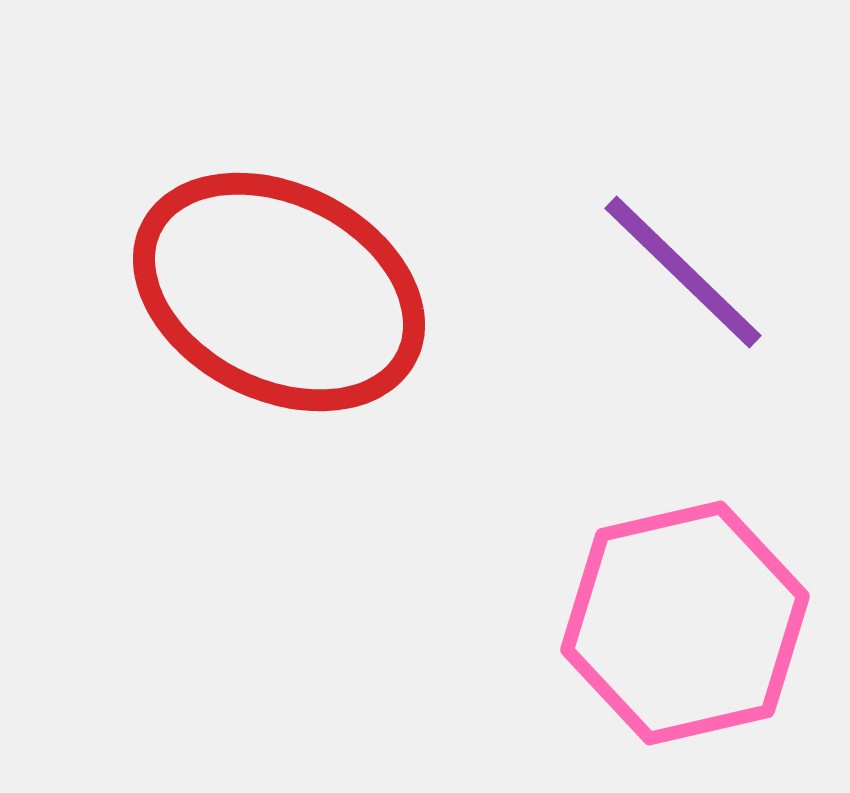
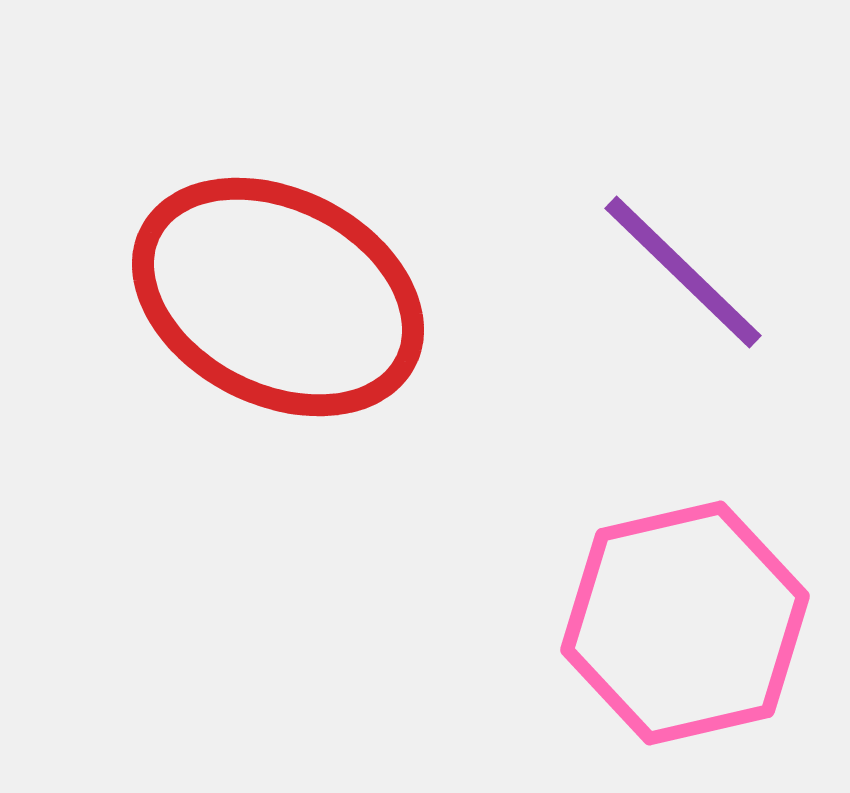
red ellipse: moved 1 px left, 5 px down
